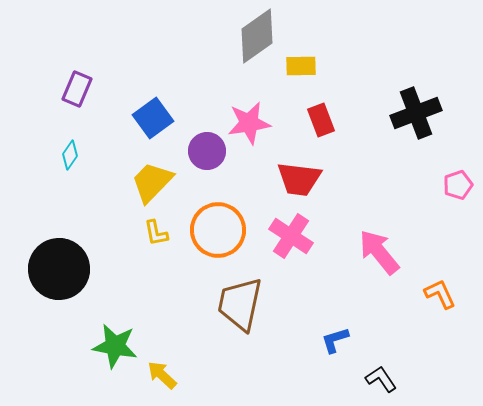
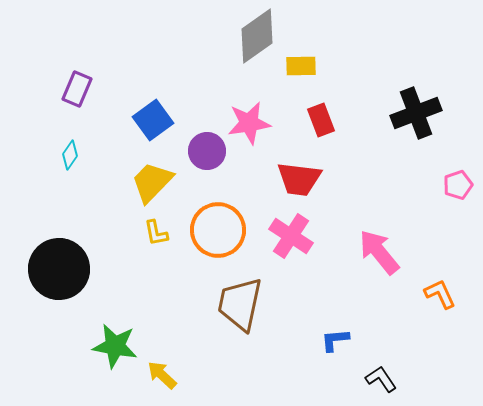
blue square: moved 2 px down
blue L-shape: rotated 12 degrees clockwise
